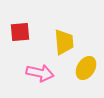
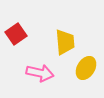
red square: moved 4 px left, 2 px down; rotated 30 degrees counterclockwise
yellow trapezoid: moved 1 px right
